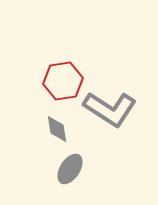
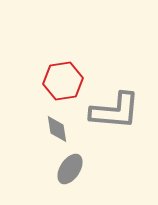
gray L-shape: moved 5 px right, 2 px down; rotated 28 degrees counterclockwise
